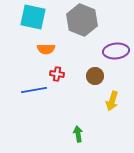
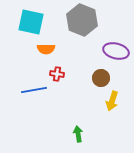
cyan square: moved 2 px left, 5 px down
purple ellipse: rotated 20 degrees clockwise
brown circle: moved 6 px right, 2 px down
